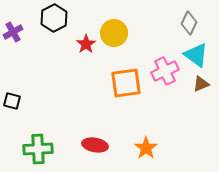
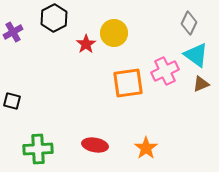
orange square: moved 2 px right
